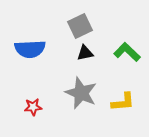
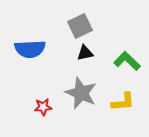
green L-shape: moved 9 px down
red star: moved 10 px right
